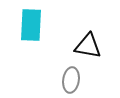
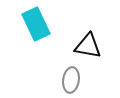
cyan rectangle: moved 5 px right, 1 px up; rotated 28 degrees counterclockwise
